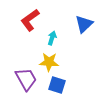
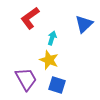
red L-shape: moved 2 px up
yellow star: moved 2 px up; rotated 18 degrees clockwise
